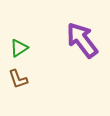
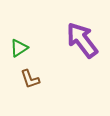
brown L-shape: moved 12 px right
